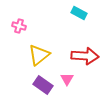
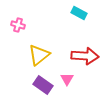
pink cross: moved 1 px left, 1 px up
